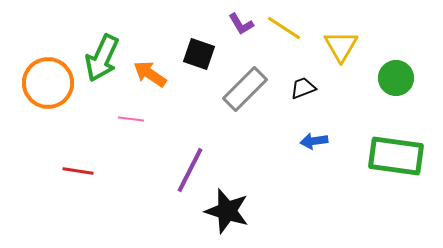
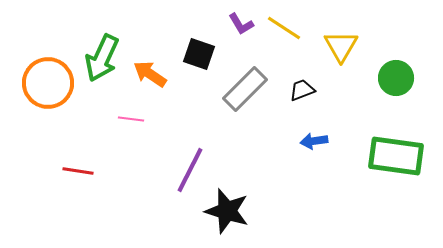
black trapezoid: moved 1 px left, 2 px down
